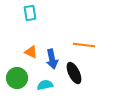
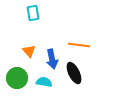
cyan rectangle: moved 3 px right
orange line: moved 5 px left
orange triangle: moved 2 px left, 1 px up; rotated 24 degrees clockwise
cyan semicircle: moved 1 px left, 3 px up; rotated 21 degrees clockwise
